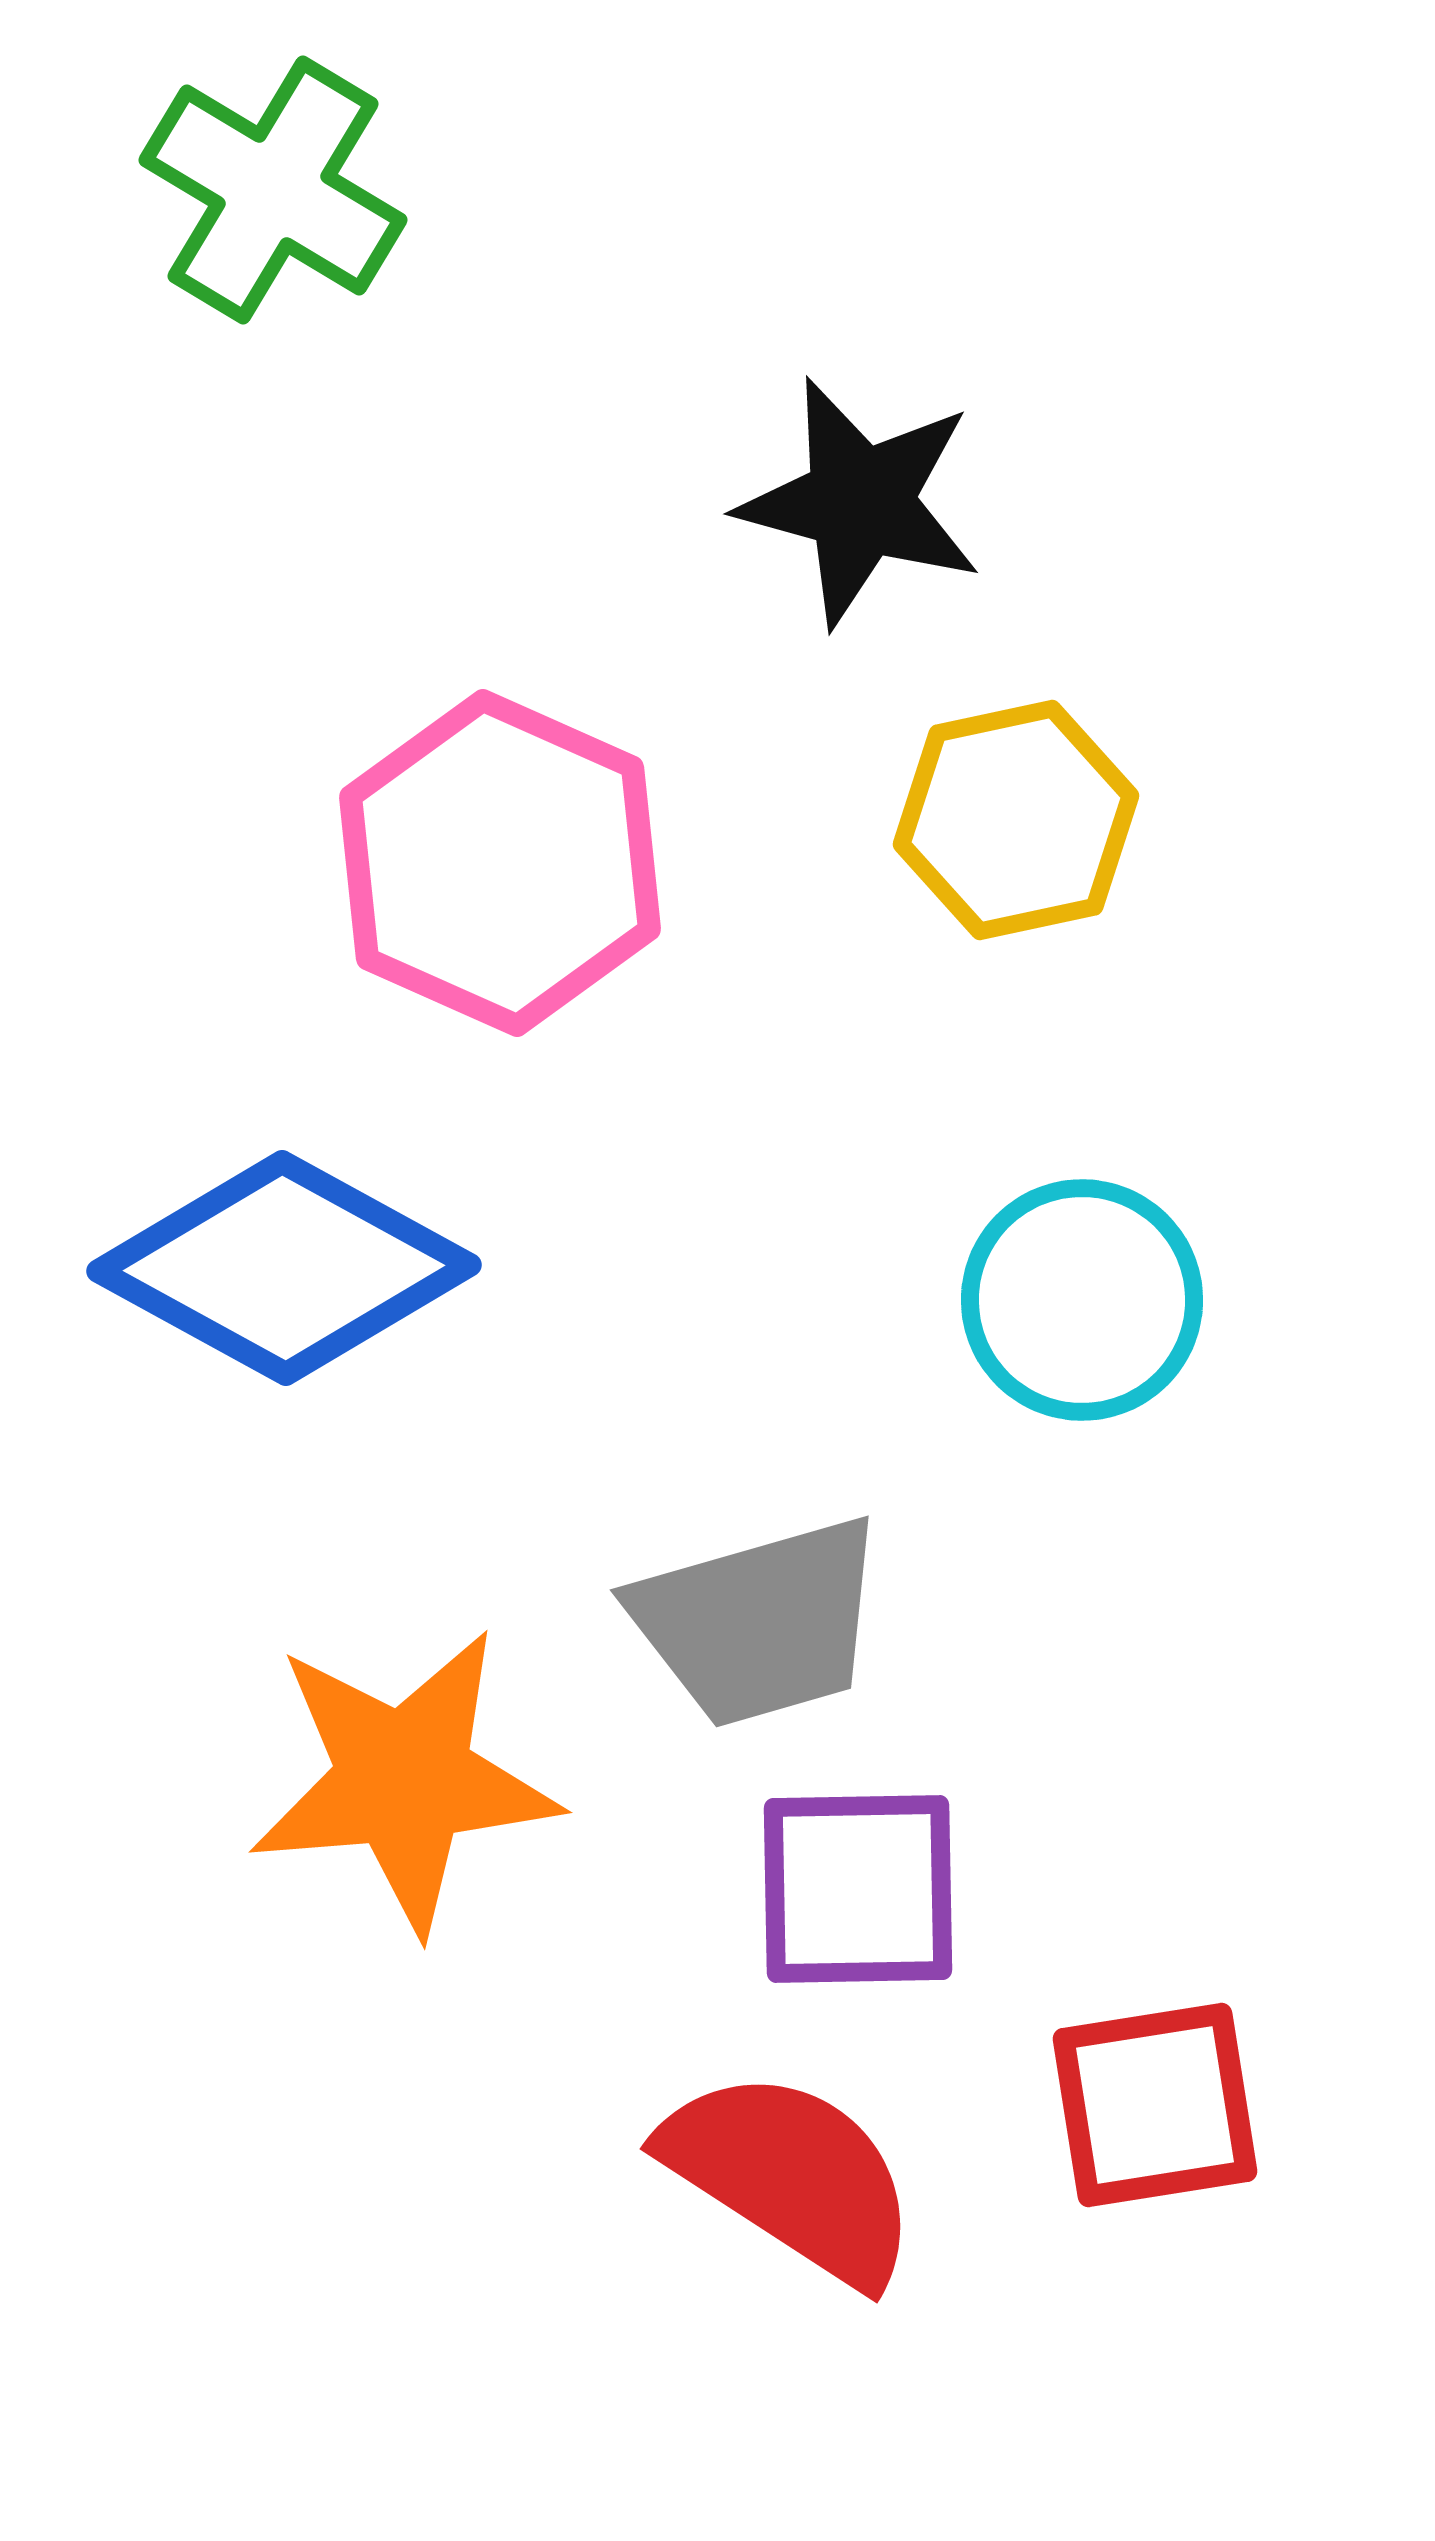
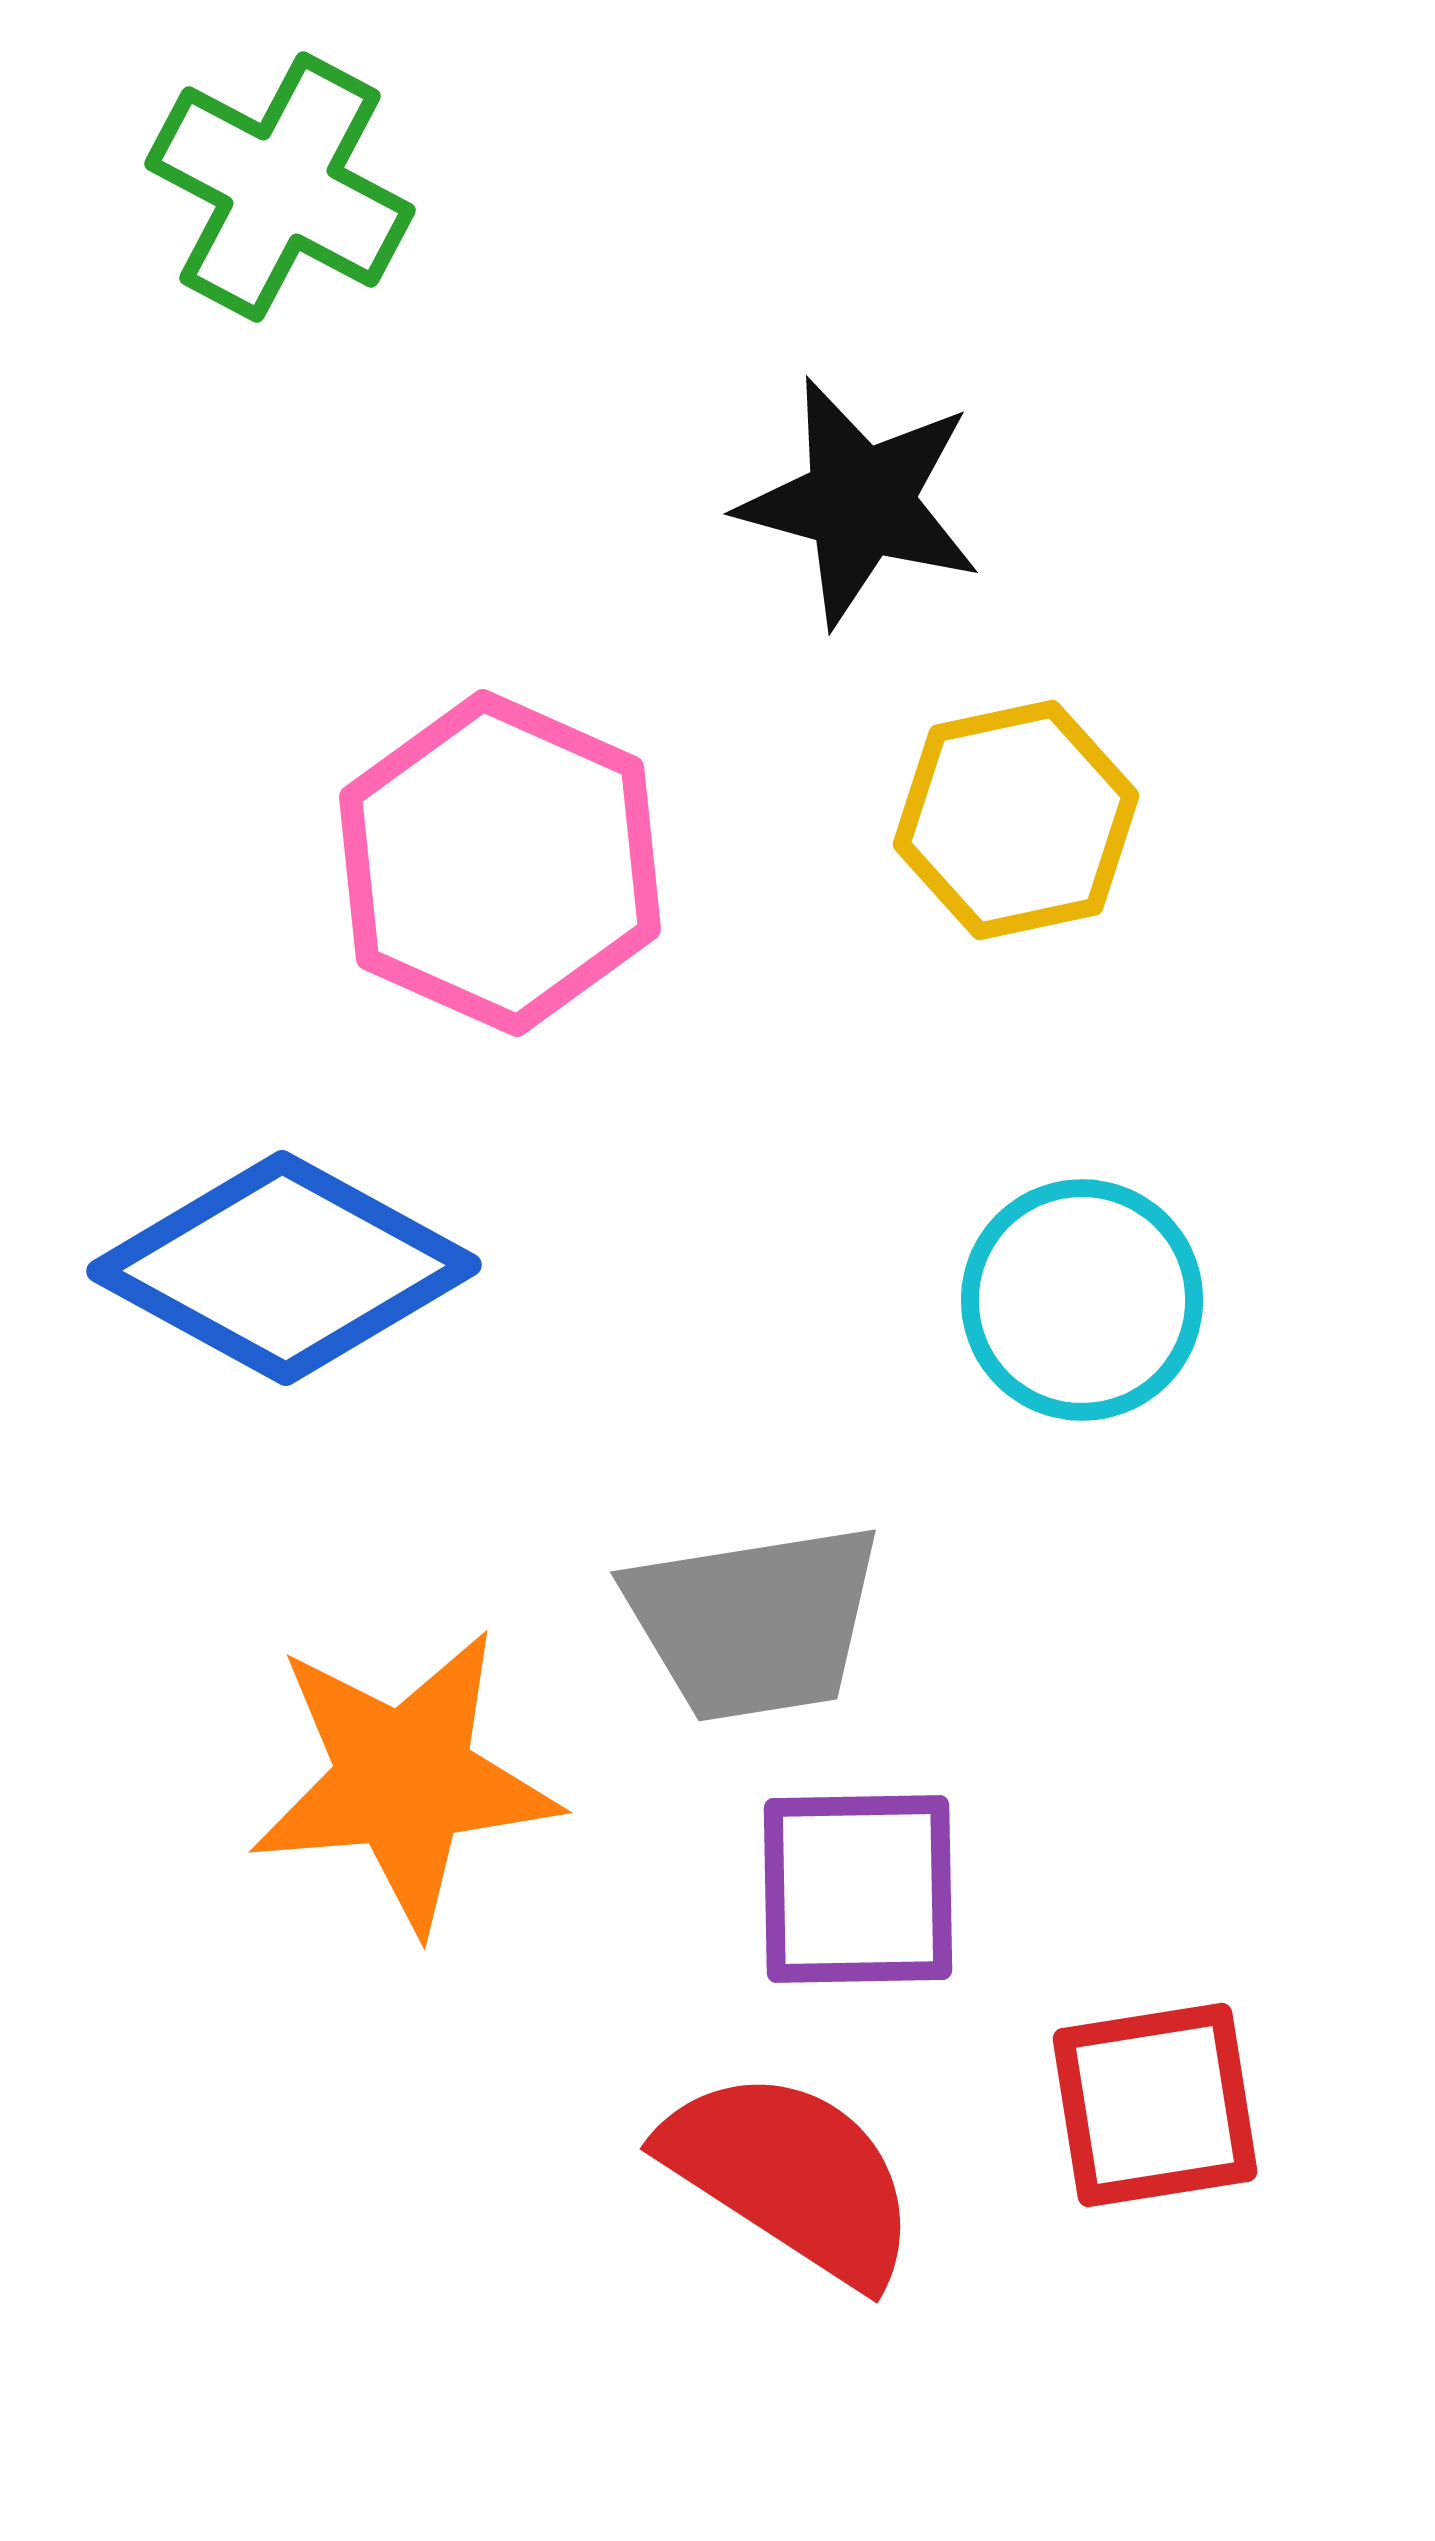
green cross: moved 7 px right, 3 px up; rotated 3 degrees counterclockwise
gray trapezoid: moved 5 px left; rotated 7 degrees clockwise
